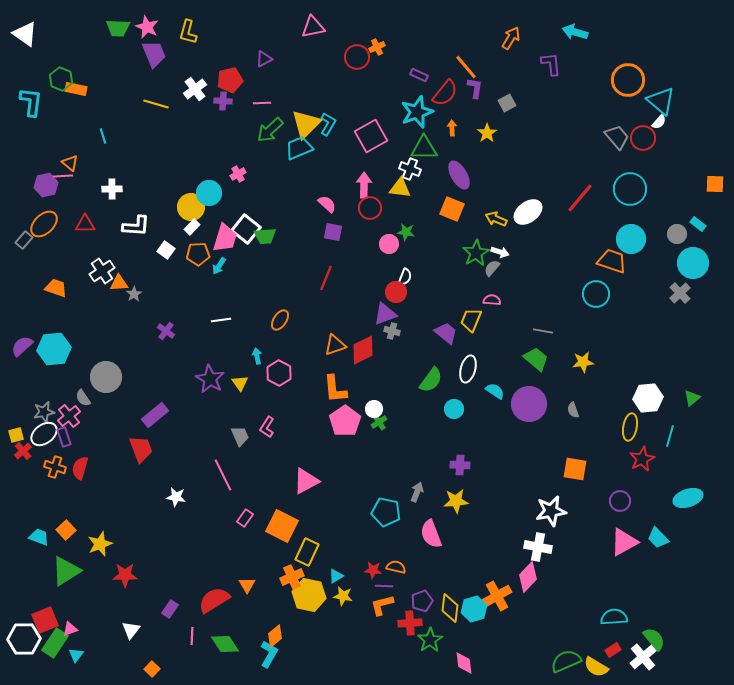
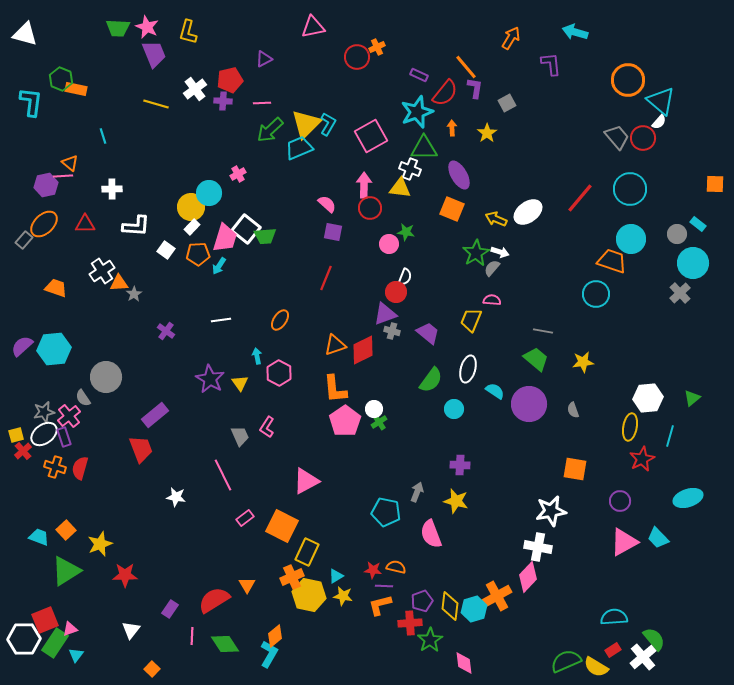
white triangle at (25, 34): rotated 20 degrees counterclockwise
purple trapezoid at (446, 333): moved 18 px left
yellow star at (456, 501): rotated 20 degrees clockwise
pink rectangle at (245, 518): rotated 18 degrees clockwise
orange L-shape at (382, 605): moved 2 px left
yellow diamond at (450, 608): moved 2 px up
